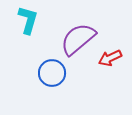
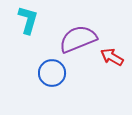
purple semicircle: rotated 18 degrees clockwise
red arrow: moved 2 px right, 1 px up; rotated 55 degrees clockwise
